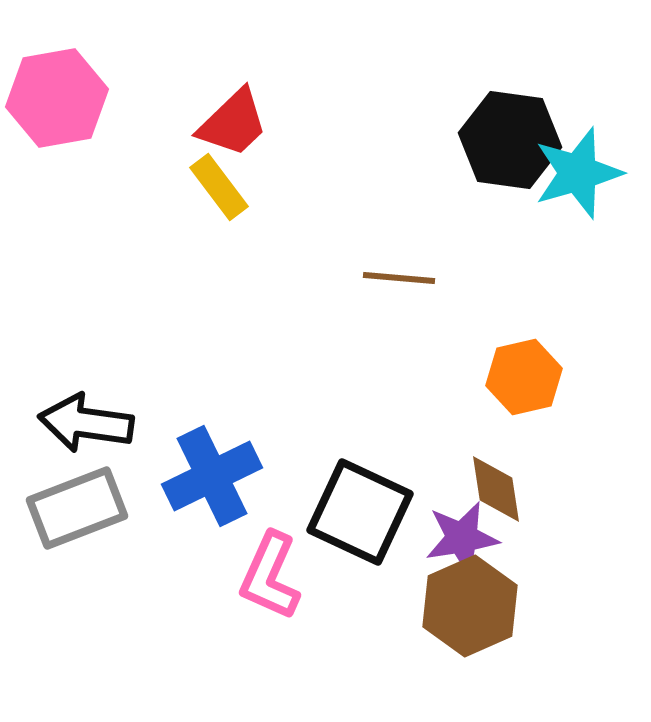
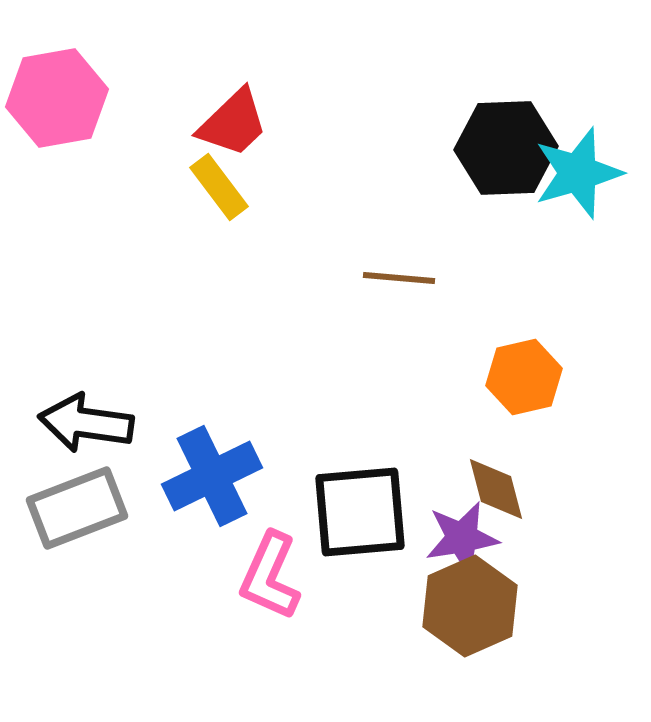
black hexagon: moved 4 px left, 8 px down; rotated 10 degrees counterclockwise
brown diamond: rotated 6 degrees counterclockwise
black square: rotated 30 degrees counterclockwise
